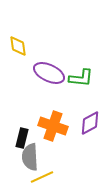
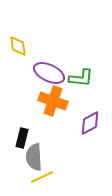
orange cross: moved 25 px up
gray semicircle: moved 4 px right
